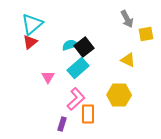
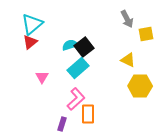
pink triangle: moved 6 px left
yellow hexagon: moved 21 px right, 9 px up
